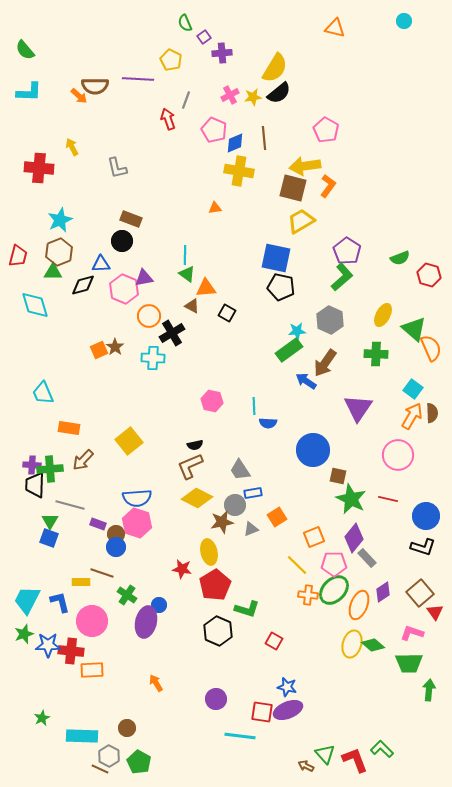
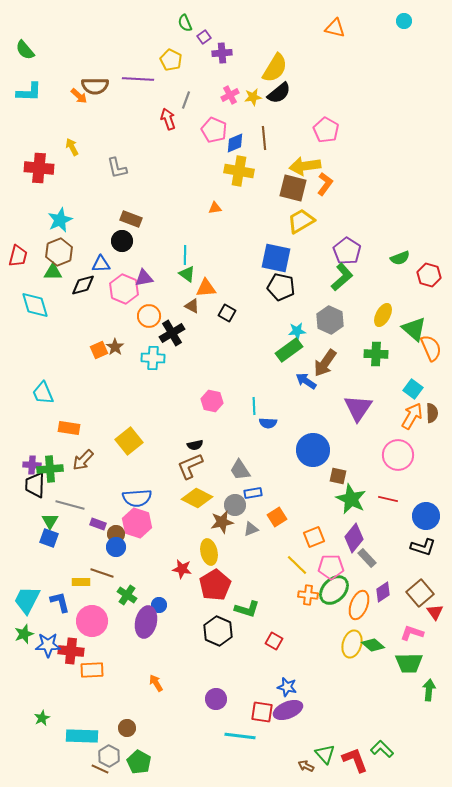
orange L-shape at (328, 186): moved 3 px left, 2 px up
pink pentagon at (334, 564): moved 3 px left, 3 px down
